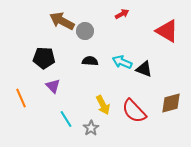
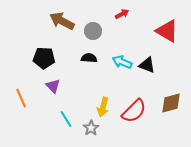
gray circle: moved 8 px right
black semicircle: moved 1 px left, 3 px up
black triangle: moved 3 px right, 4 px up
yellow arrow: moved 2 px down; rotated 42 degrees clockwise
red semicircle: rotated 92 degrees counterclockwise
